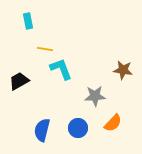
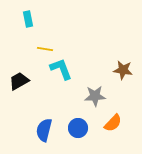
cyan rectangle: moved 2 px up
blue semicircle: moved 2 px right
